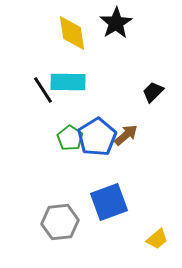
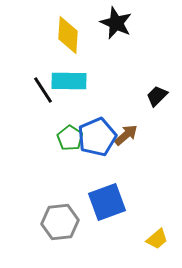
black star: rotated 16 degrees counterclockwise
yellow diamond: moved 4 px left, 2 px down; rotated 12 degrees clockwise
cyan rectangle: moved 1 px right, 1 px up
black trapezoid: moved 4 px right, 4 px down
blue pentagon: rotated 9 degrees clockwise
blue square: moved 2 px left
